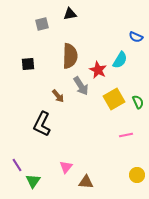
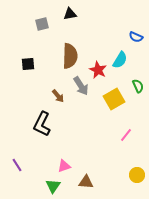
green semicircle: moved 16 px up
pink line: rotated 40 degrees counterclockwise
pink triangle: moved 2 px left, 1 px up; rotated 32 degrees clockwise
green triangle: moved 20 px right, 5 px down
